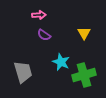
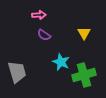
gray trapezoid: moved 6 px left
